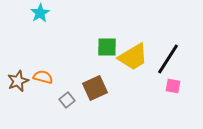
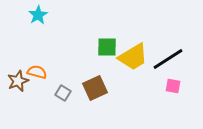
cyan star: moved 2 px left, 2 px down
black line: rotated 24 degrees clockwise
orange semicircle: moved 6 px left, 5 px up
gray square: moved 4 px left, 7 px up; rotated 21 degrees counterclockwise
